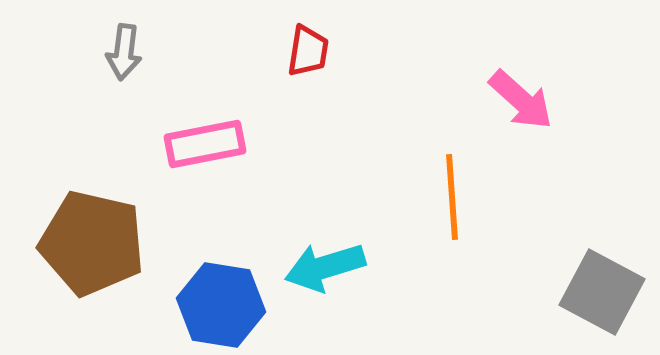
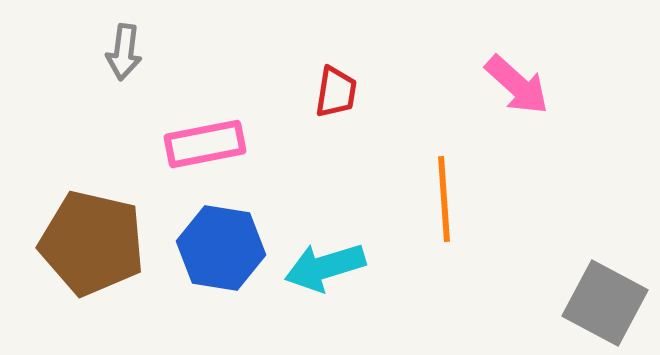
red trapezoid: moved 28 px right, 41 px down
pink arrow: moved 4 px left, 15 px up
orange line: moved 8 px left, 2 px down
gray square: moved 3 px right, 11 px down
blue hexagon: moved 57 px up
